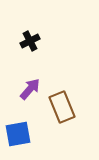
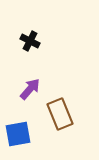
black cross: rotated 36 degrees counterclockwise
brown rectangle: moved 2 px left, 7 px down
